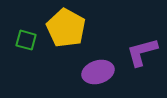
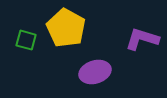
purple L-shape: moved 13 px up; rotated 32 degrees clockwise
purple ellipse: moved 3 px left
